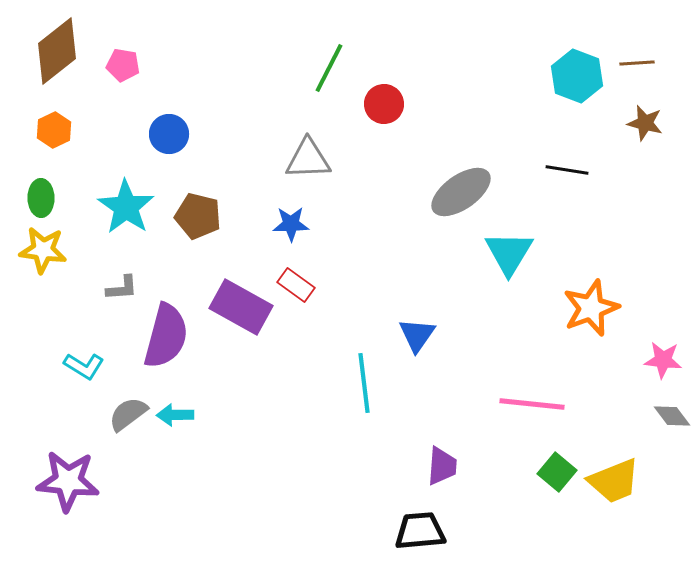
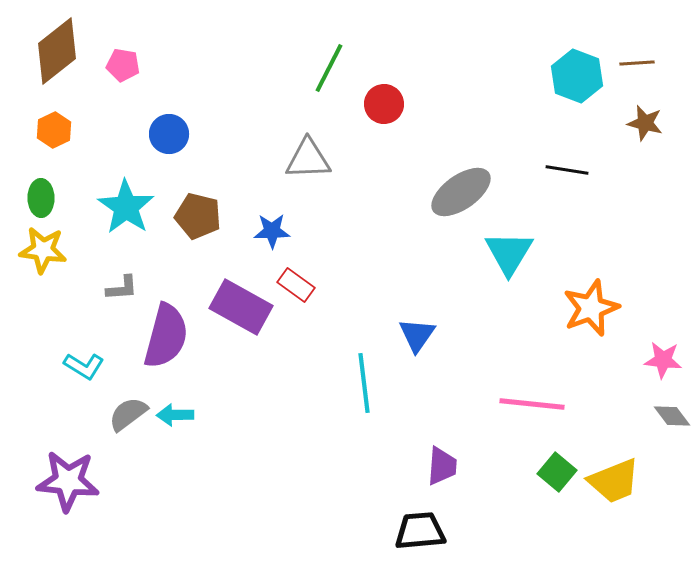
blue star: moved 19 px left, 7 px down
